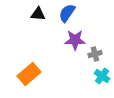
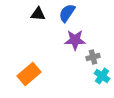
gray cross: moved 2 px left, 3 px down
